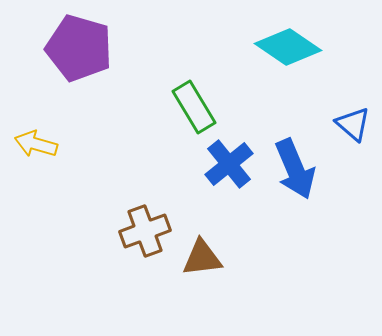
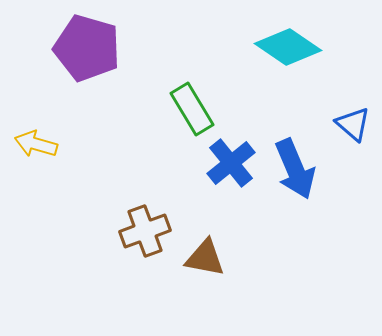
purple pentagon: moved 8 px right
green rectangle: moved 2 px left, 2 px down
blue cross: moved 2 px right, 1 px up
brown triangle: moved 3 px right; rotated 18 degrees clockwise
